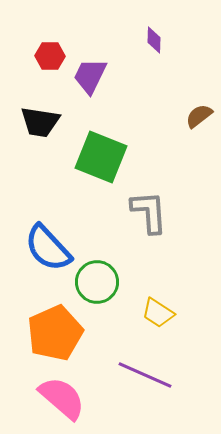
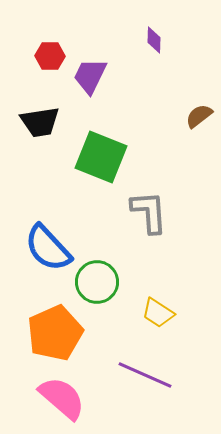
black trapezoid: rotated 18 degrees counterclockwise
